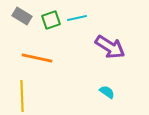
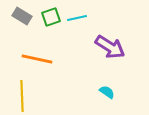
green square: moved 3 px up
orange line: moved 1 px down
